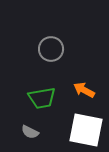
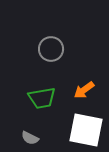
orange arrow: rotated 65 degrees counterclockwise
gray semicircle: moved 6 px down
